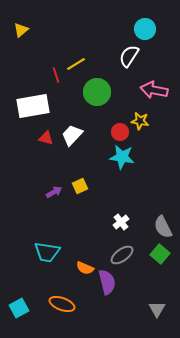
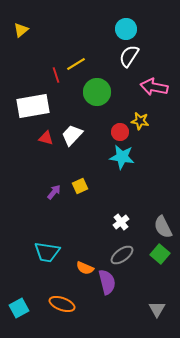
cyan circle: moved 19 px left
pink arrow: moved 3 px up
purple arrow: rotated 21 degrees counterclockwise
